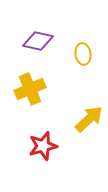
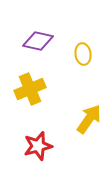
yellow arrow: rotated 12 degrees counterclockwise
red star: moved 5 px left
